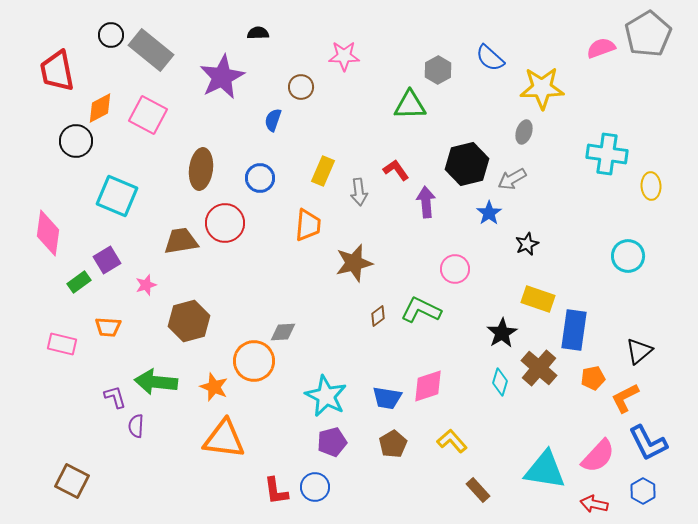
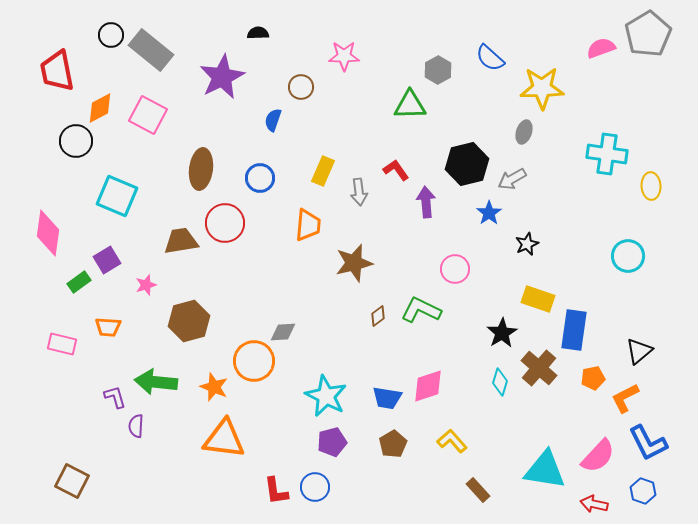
blue hexagon at (643, 491): rotated 10 degrees counterclockwise
